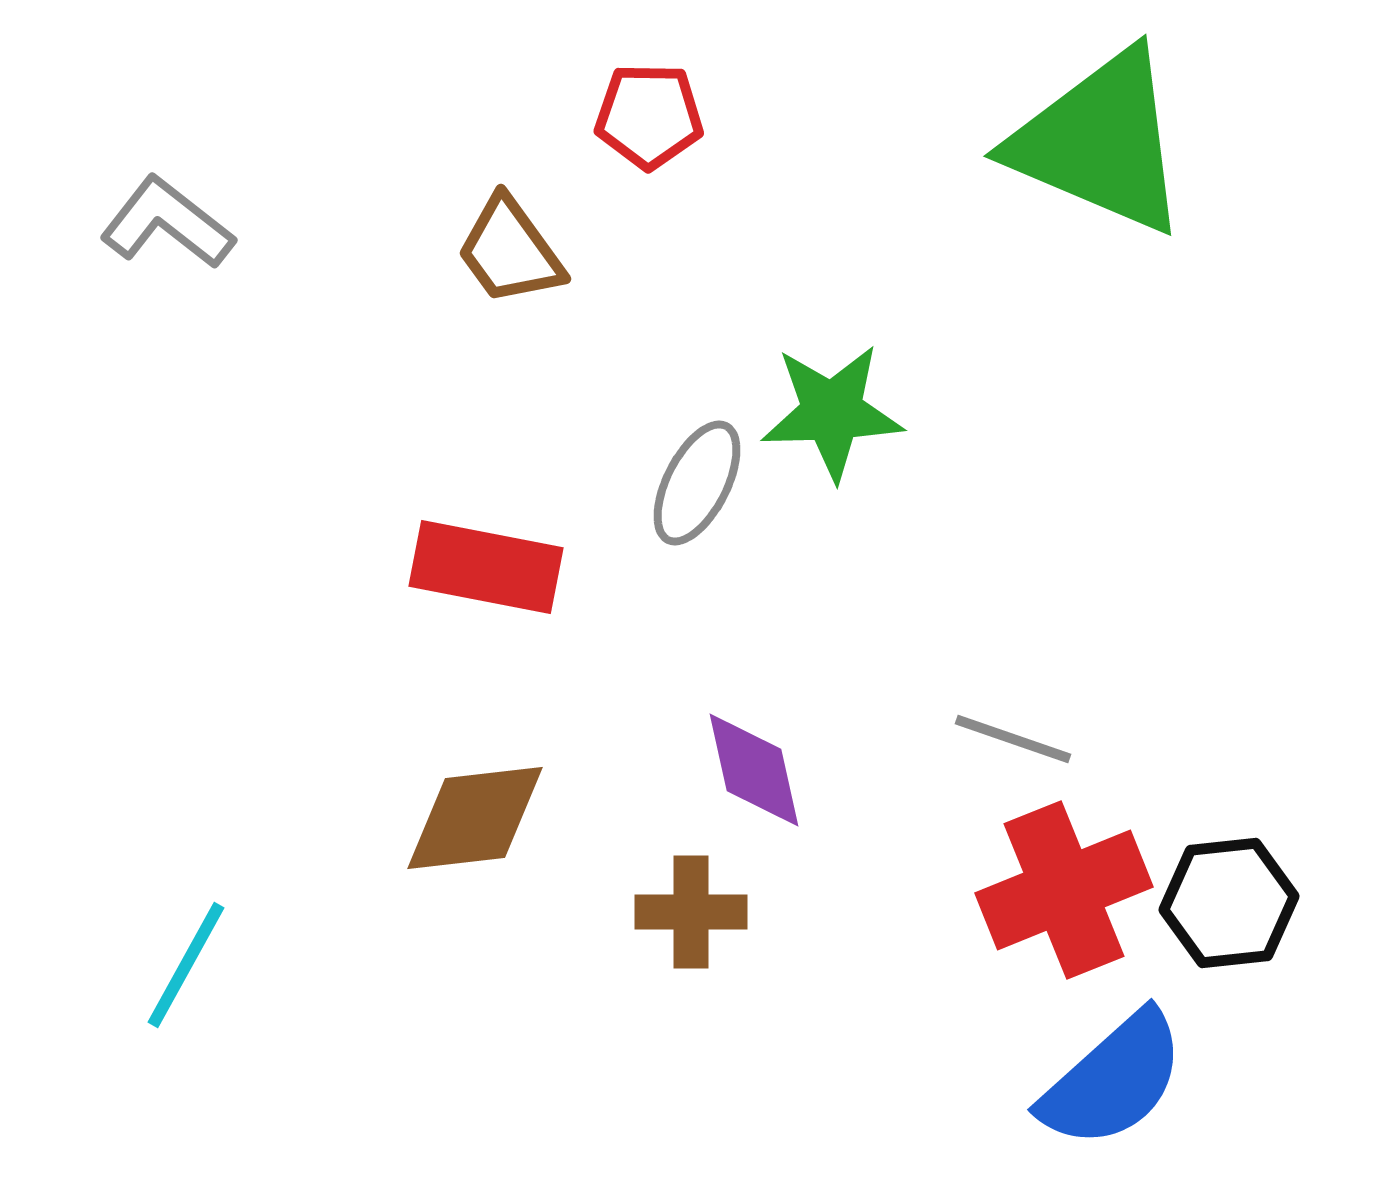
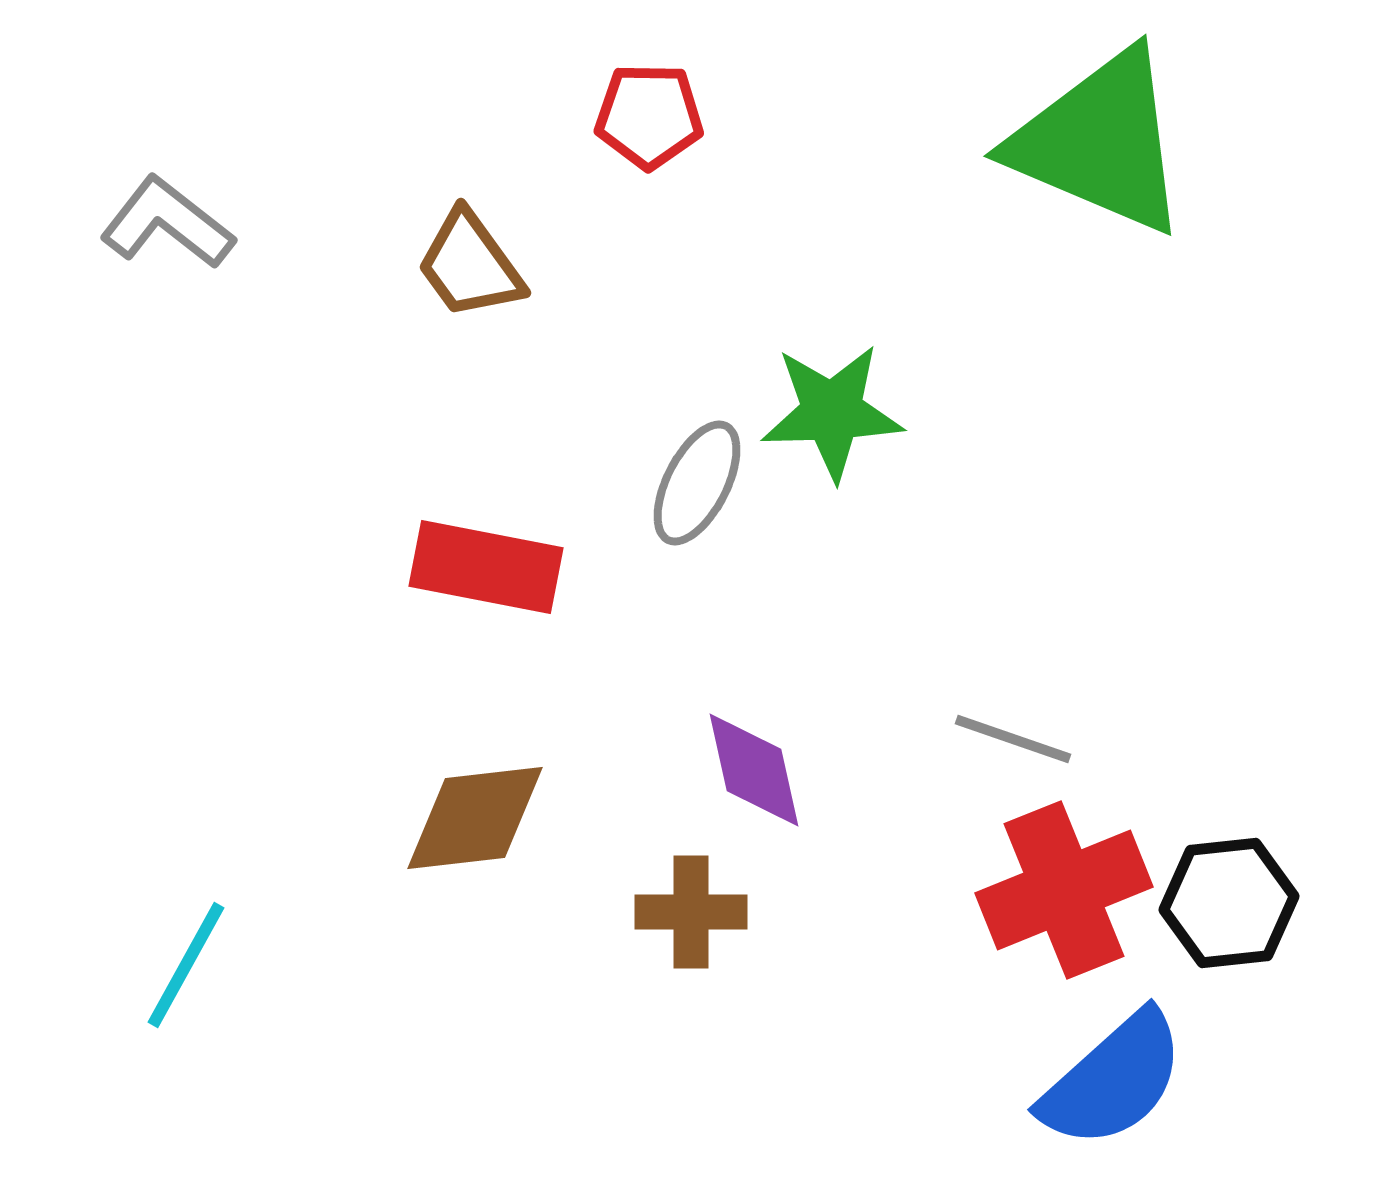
brown trapezoid: moved 40 px left, 14 px down
